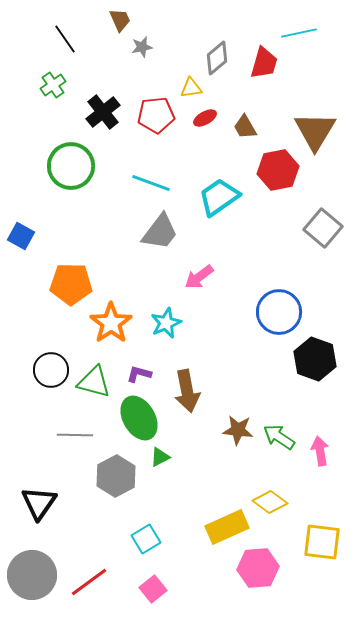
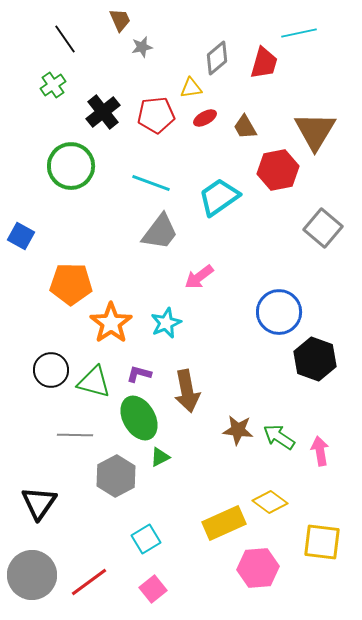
yellow rectangle at (227, 527): moved 3 px left, 4 px up
